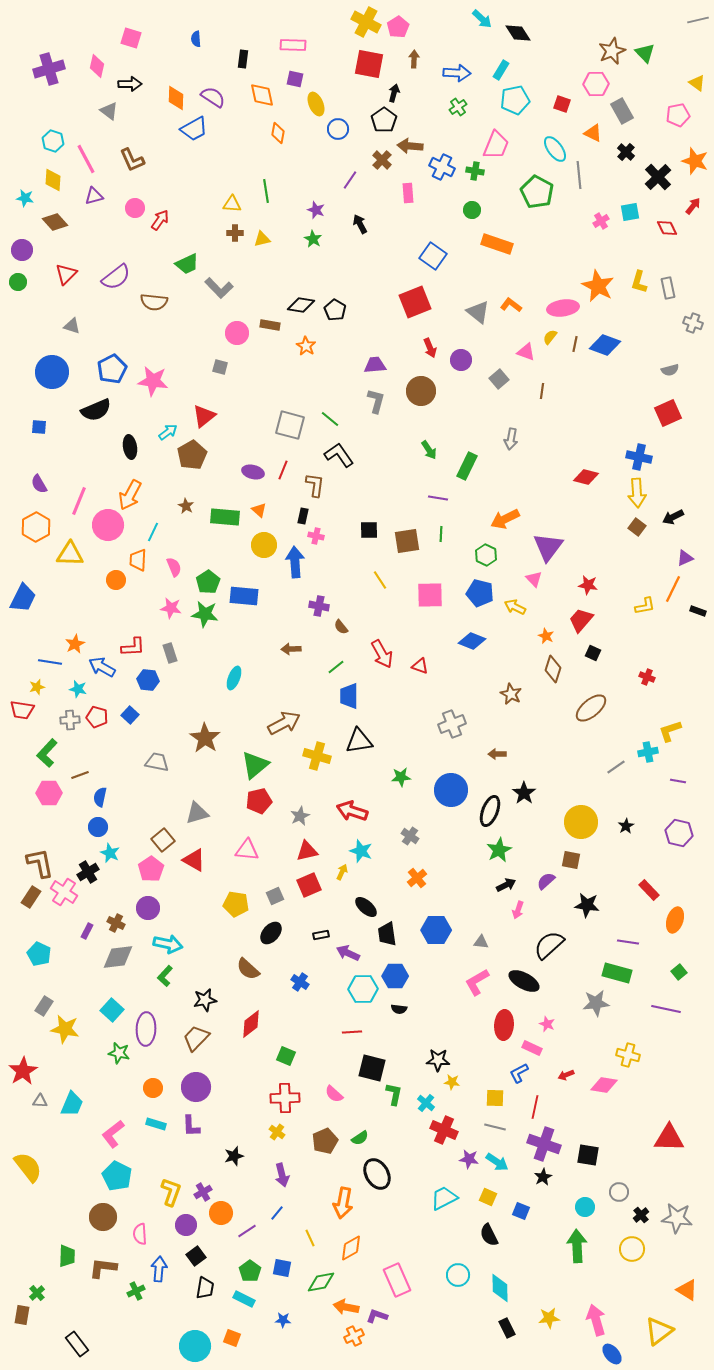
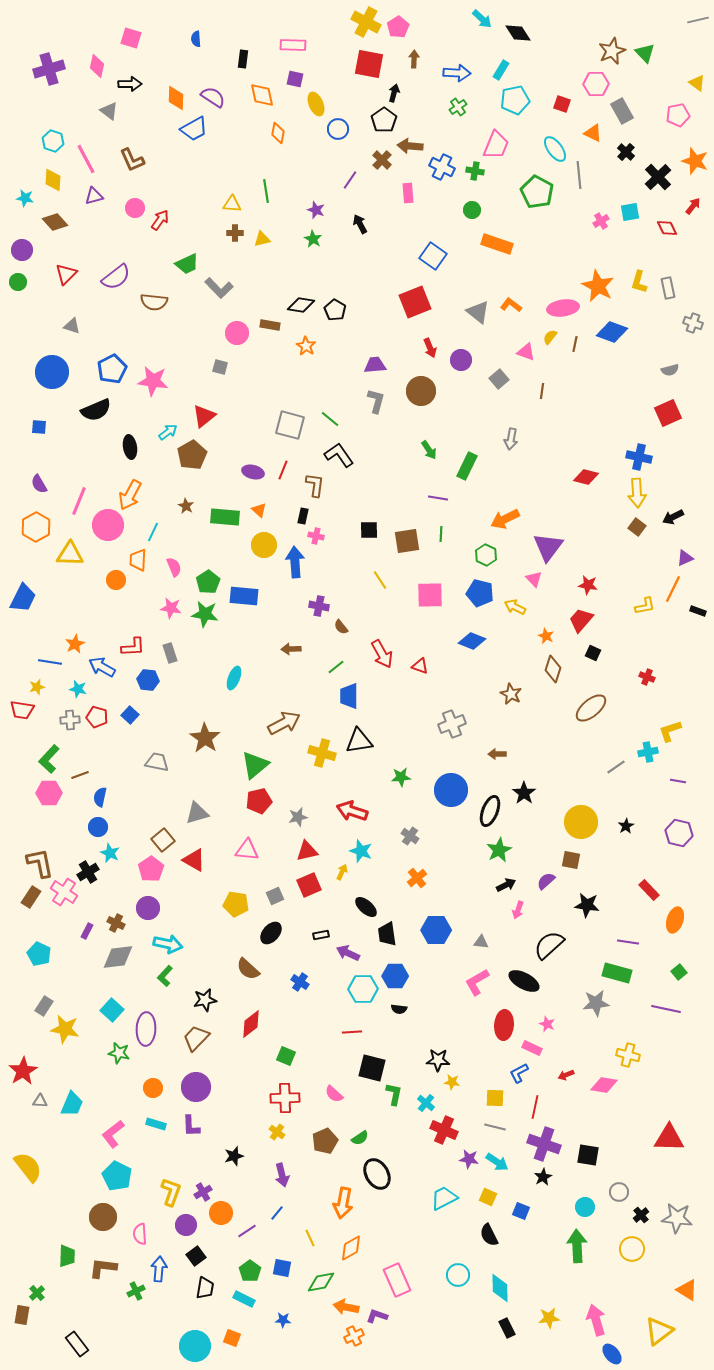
blue diamond at (605, 345): moved 7 px right, 13 px up
green L-shape at (47, 753): moved 2 px right, 6 px down
yellow cross at (317, 756): moved 5 px right, 3 px up
gray star at (300, 816): moved 2 px left, 1 px down; rotated 12 degrees clockwise
